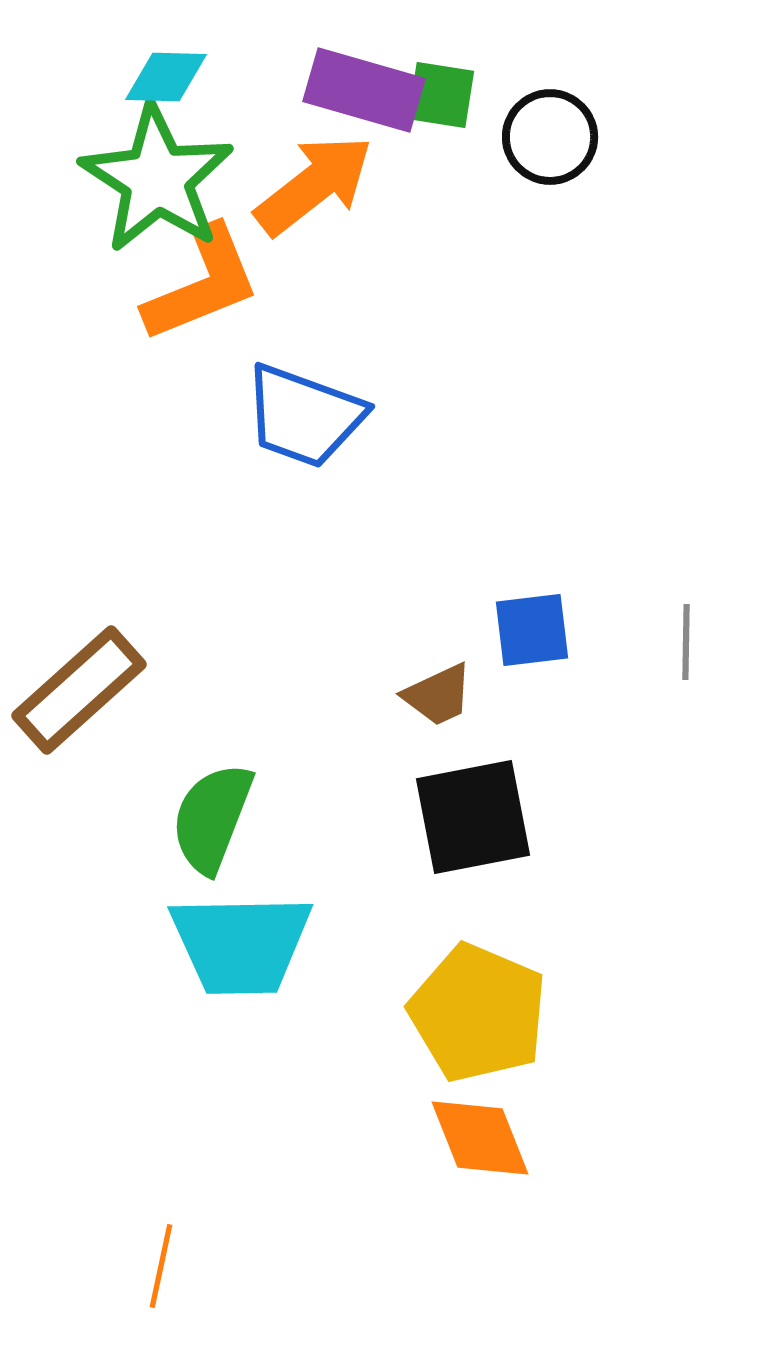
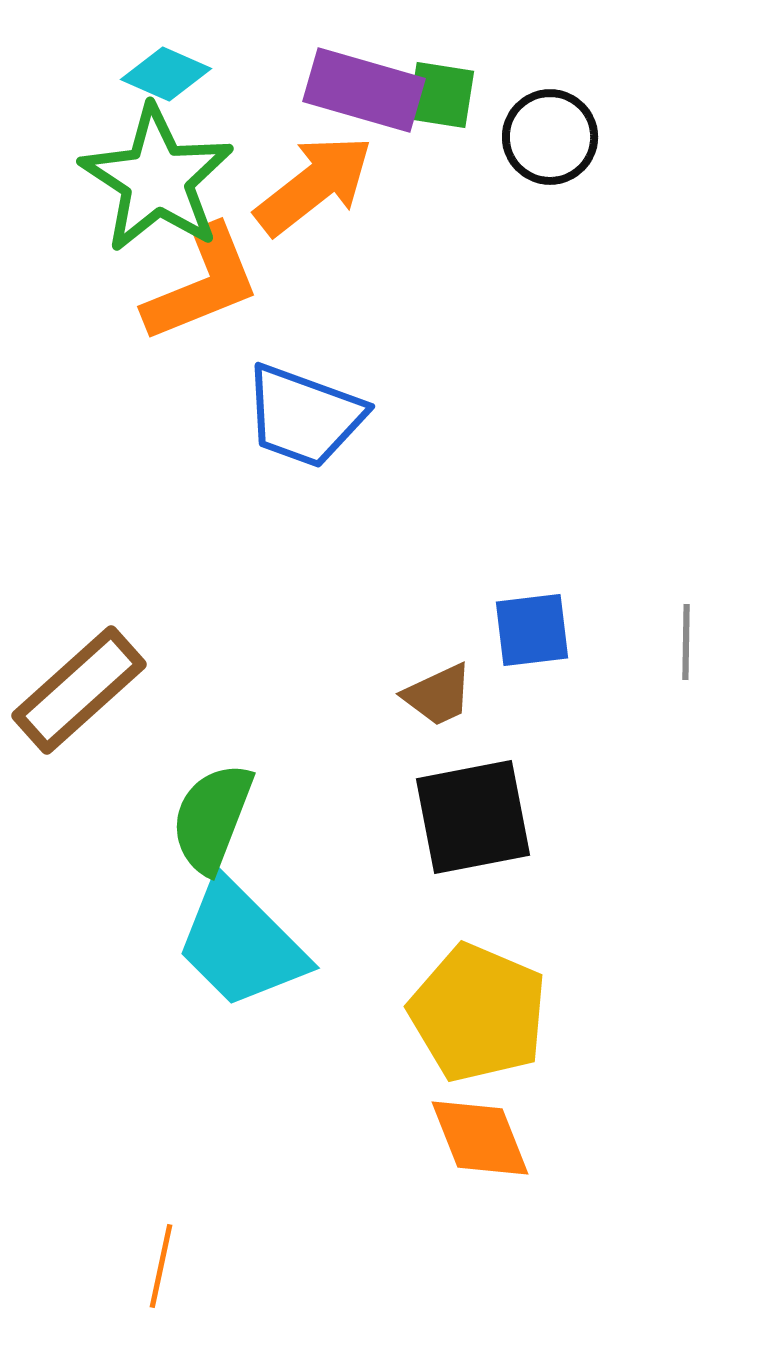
cyan diamond: moved 3 px up; rotated 22 degrees clockwise
cyan trapezoid: rotated 46 degrees clockwise
